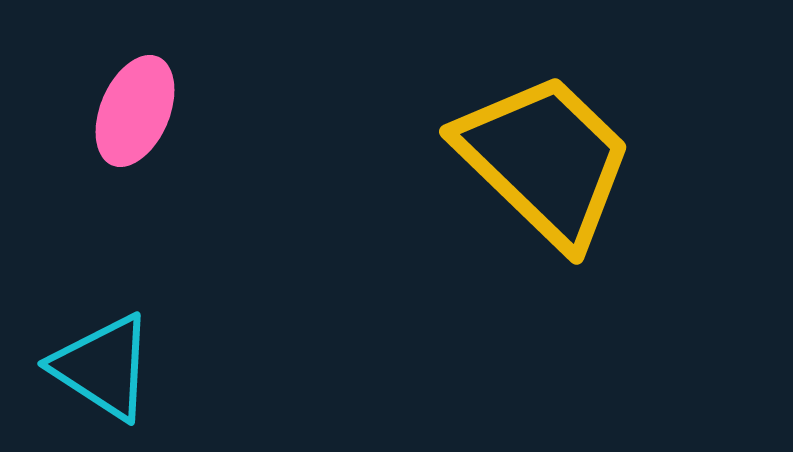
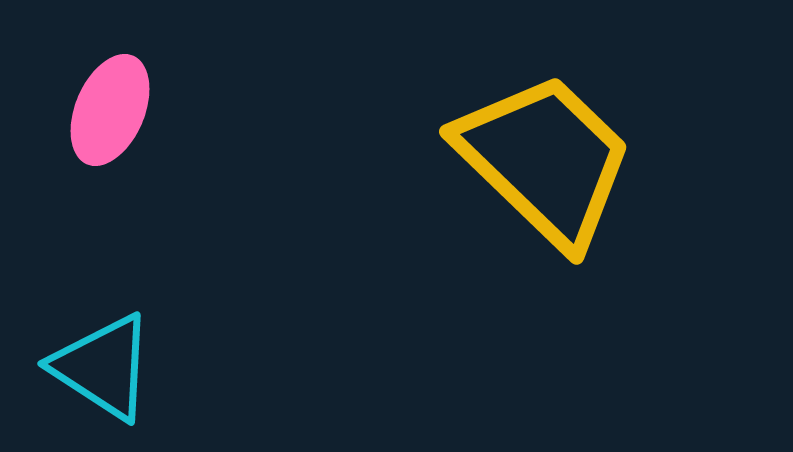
pink ellipse: moved 25 px left, 1 px up
